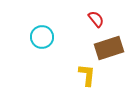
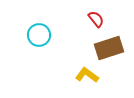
cyan circle: moved 3 px left, 2 px up
yellow L-shape: rotated 60 degrees counterclockwise
